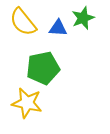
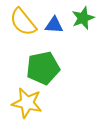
blue triangle: moved 4 px left, 3 px up
